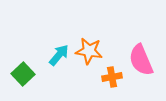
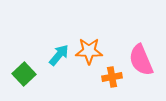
orange star: rotated 8 degrees counterclockwise
green square: moved 1 px right
